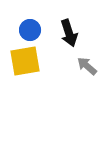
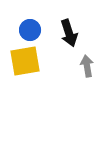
gray arrow: rotated 40 degrees clockwise
